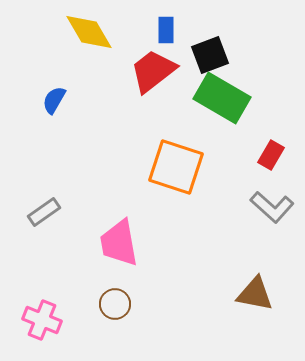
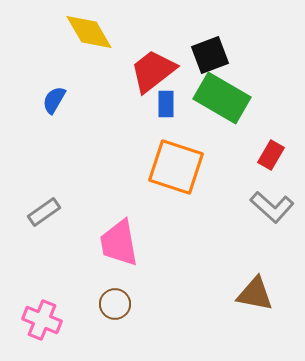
blue rectangle: moved 74 px down
